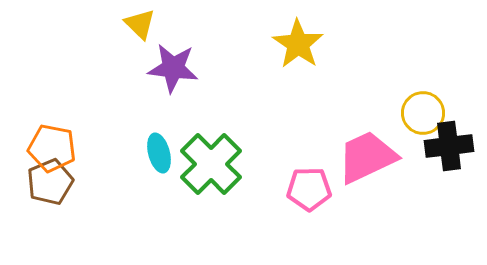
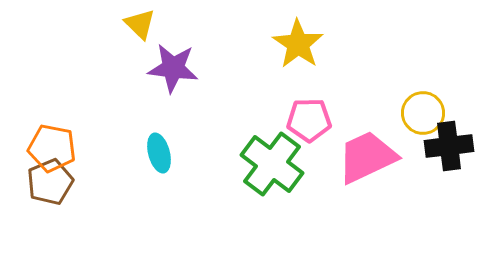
green cross: moved 61 px right; rotated 8 degrees counterclockwise
pink pentagon: moved 69 px up
